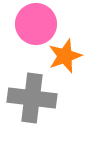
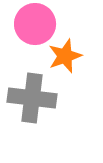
pink circle: moved 1 px left
